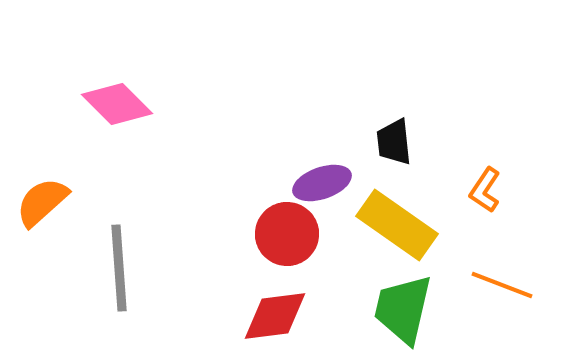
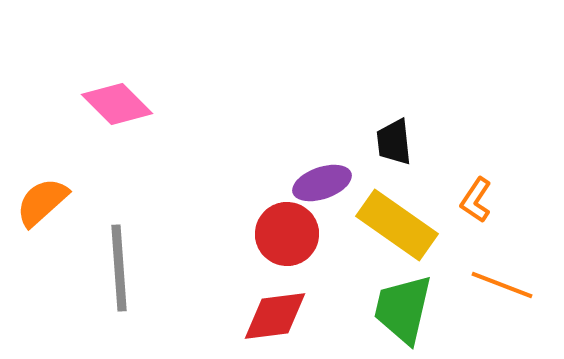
orange L-shape: moved 9 px left, 10 px down
